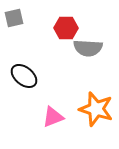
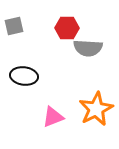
gray square: moved 8 px down
red hexagon: moved 1 px right
black ellipse: rotated 32 degrees counterclockwise
orange star: rotated 28 degrees clockwise
